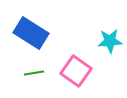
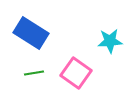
pink square: moved 2 px down
